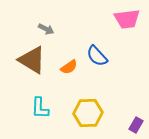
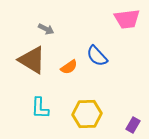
yellow hexagon: moved 1 px left, 1 px down
purple rectangle: moved 3 px left
